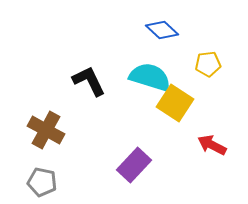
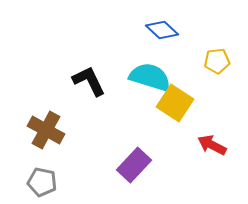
yellow pentagon: moved 9 px right, 3 px up
